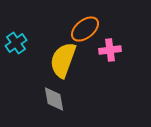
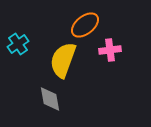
orange ellipse: moved 4 px up
cyan cross: moved 2 px right, 1 px down
gray diamond: moved 4 px left
